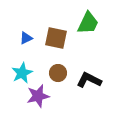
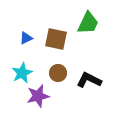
brown square: moved 1 px down
